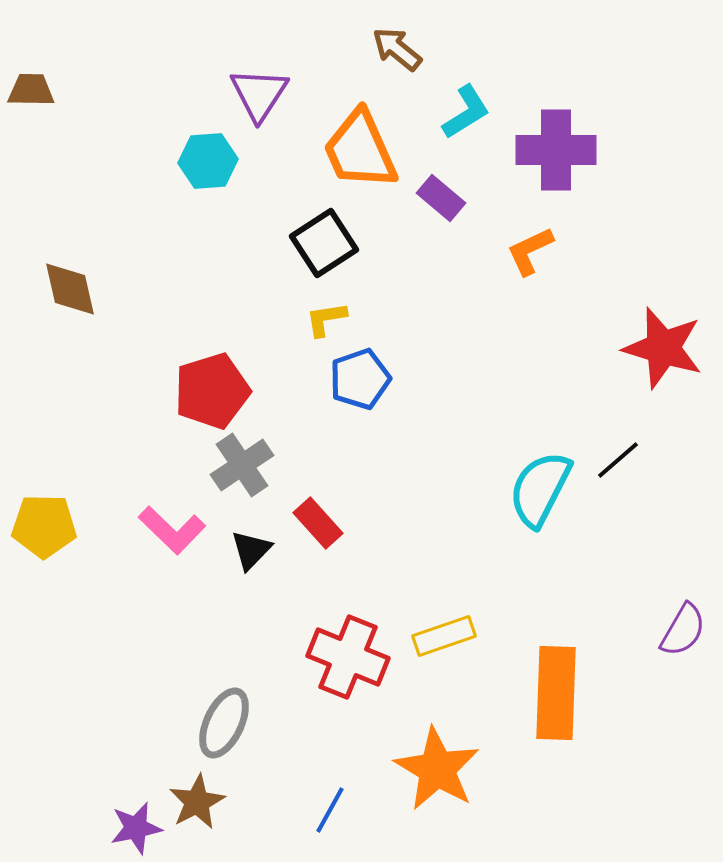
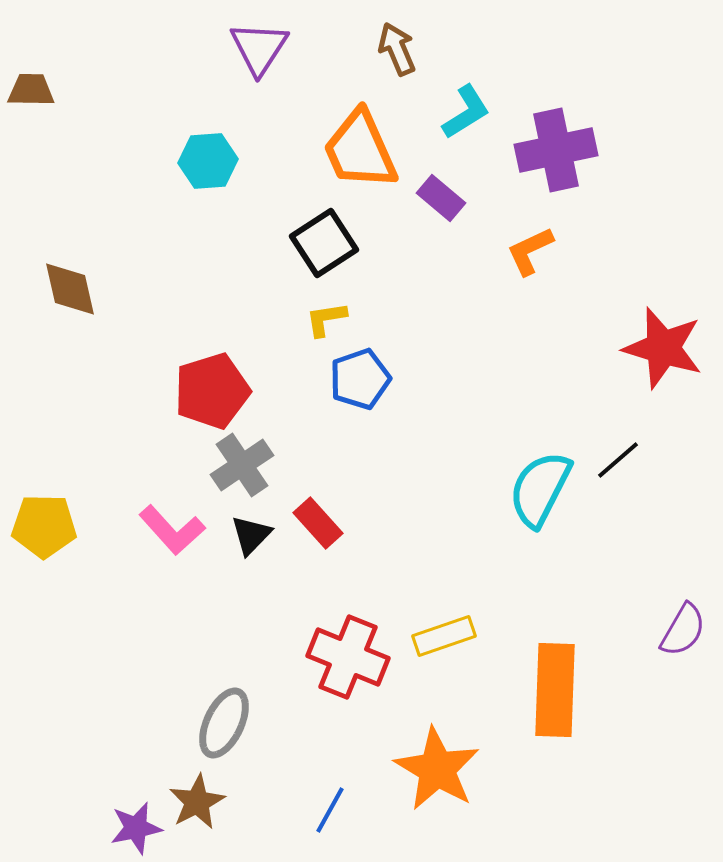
brown arrow: rotated 28 degrees clockwise
purple triangle: moved 46 px up
purple cross: rotated 12 degrees counterclockwise
pink L-shape: rotated 4 degrees clockwise
black triangle: moved 15 px up
orange rectangle: moved 1 px left, 3 px up
